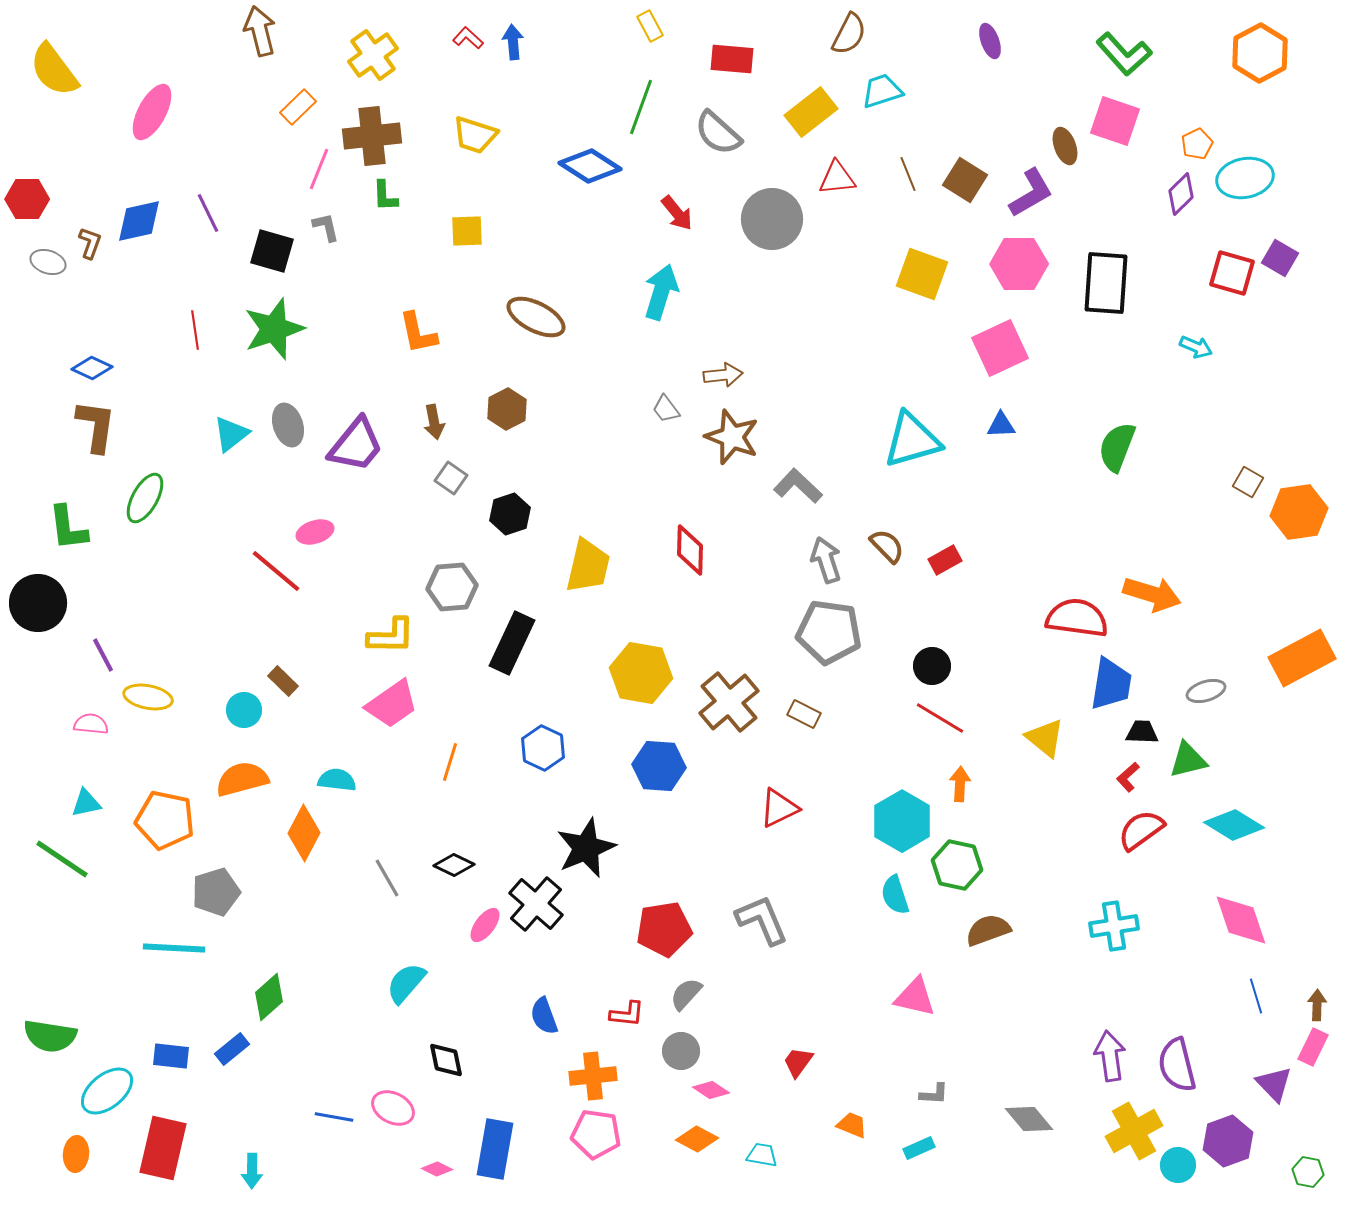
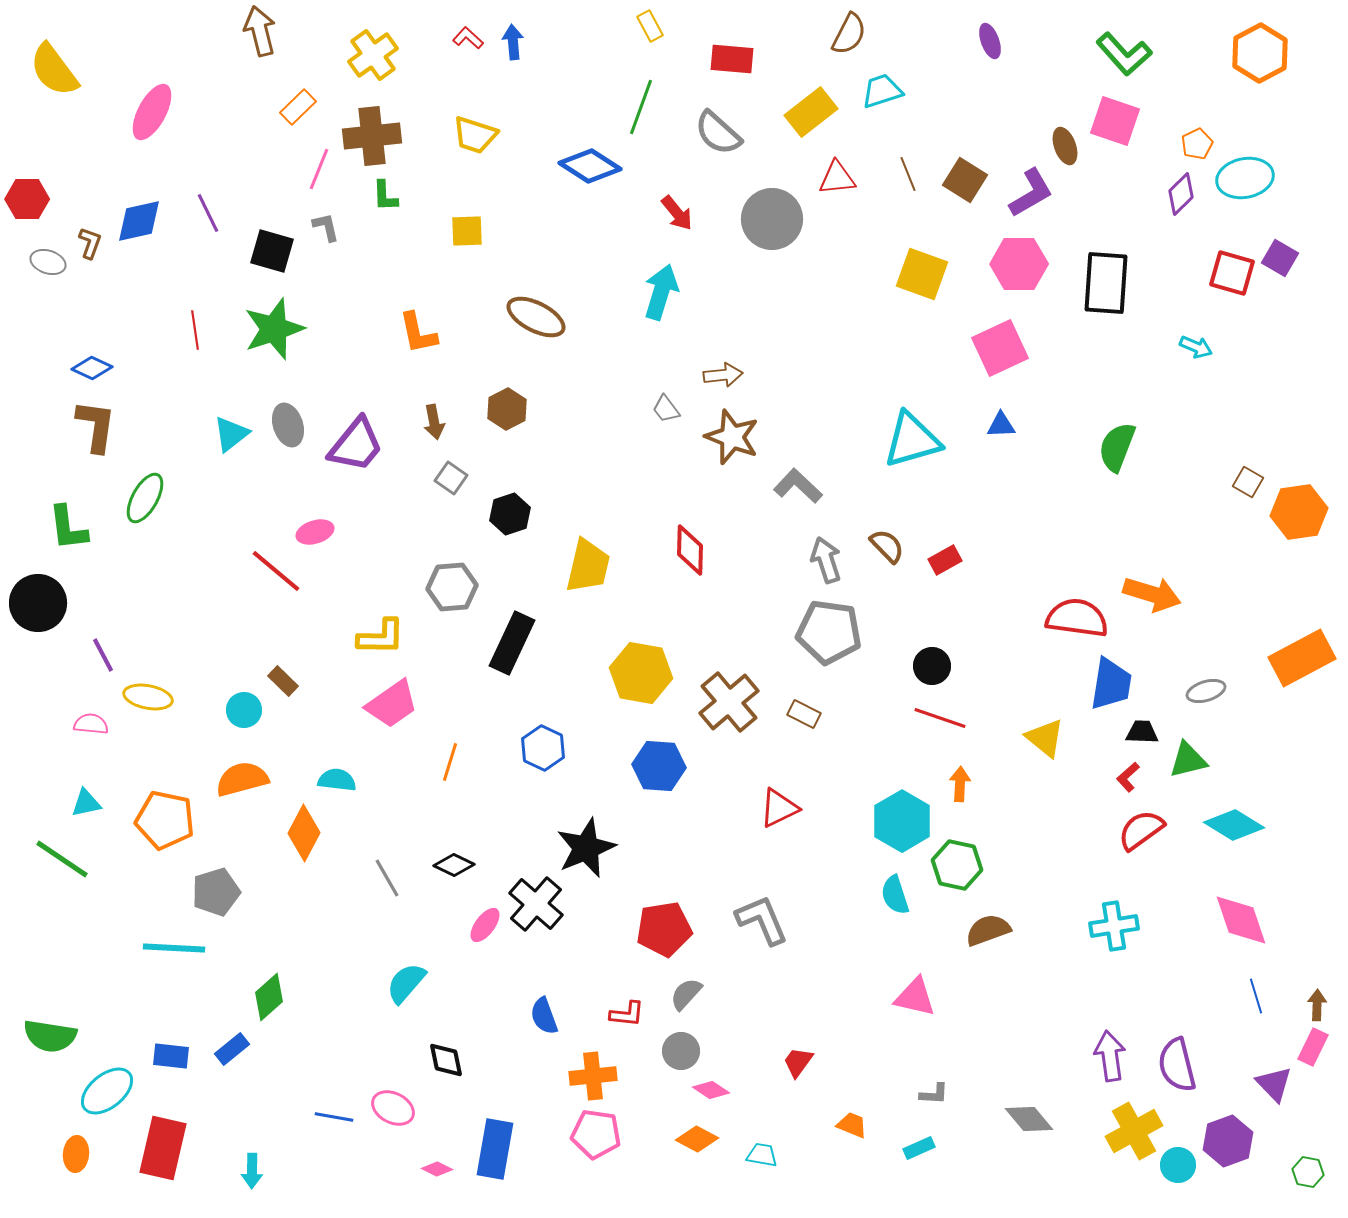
yellow L-shape at (391, 636): moved 10 px left, 1 px down
red line at (940, 718): rotated 12 degrees counterclockwise
